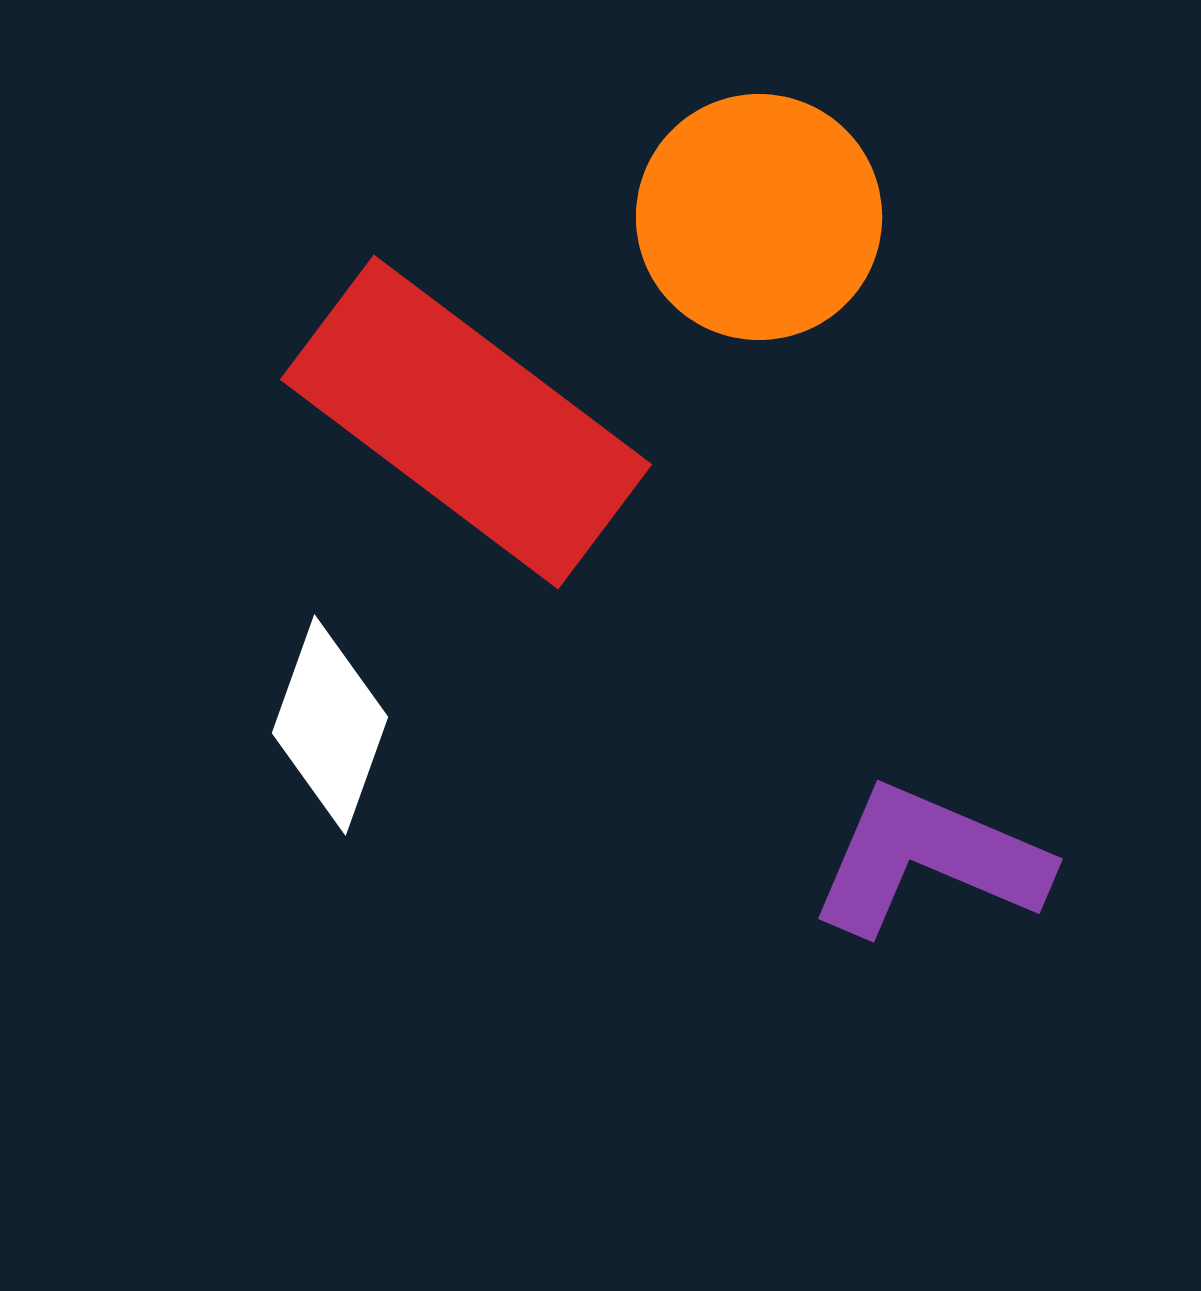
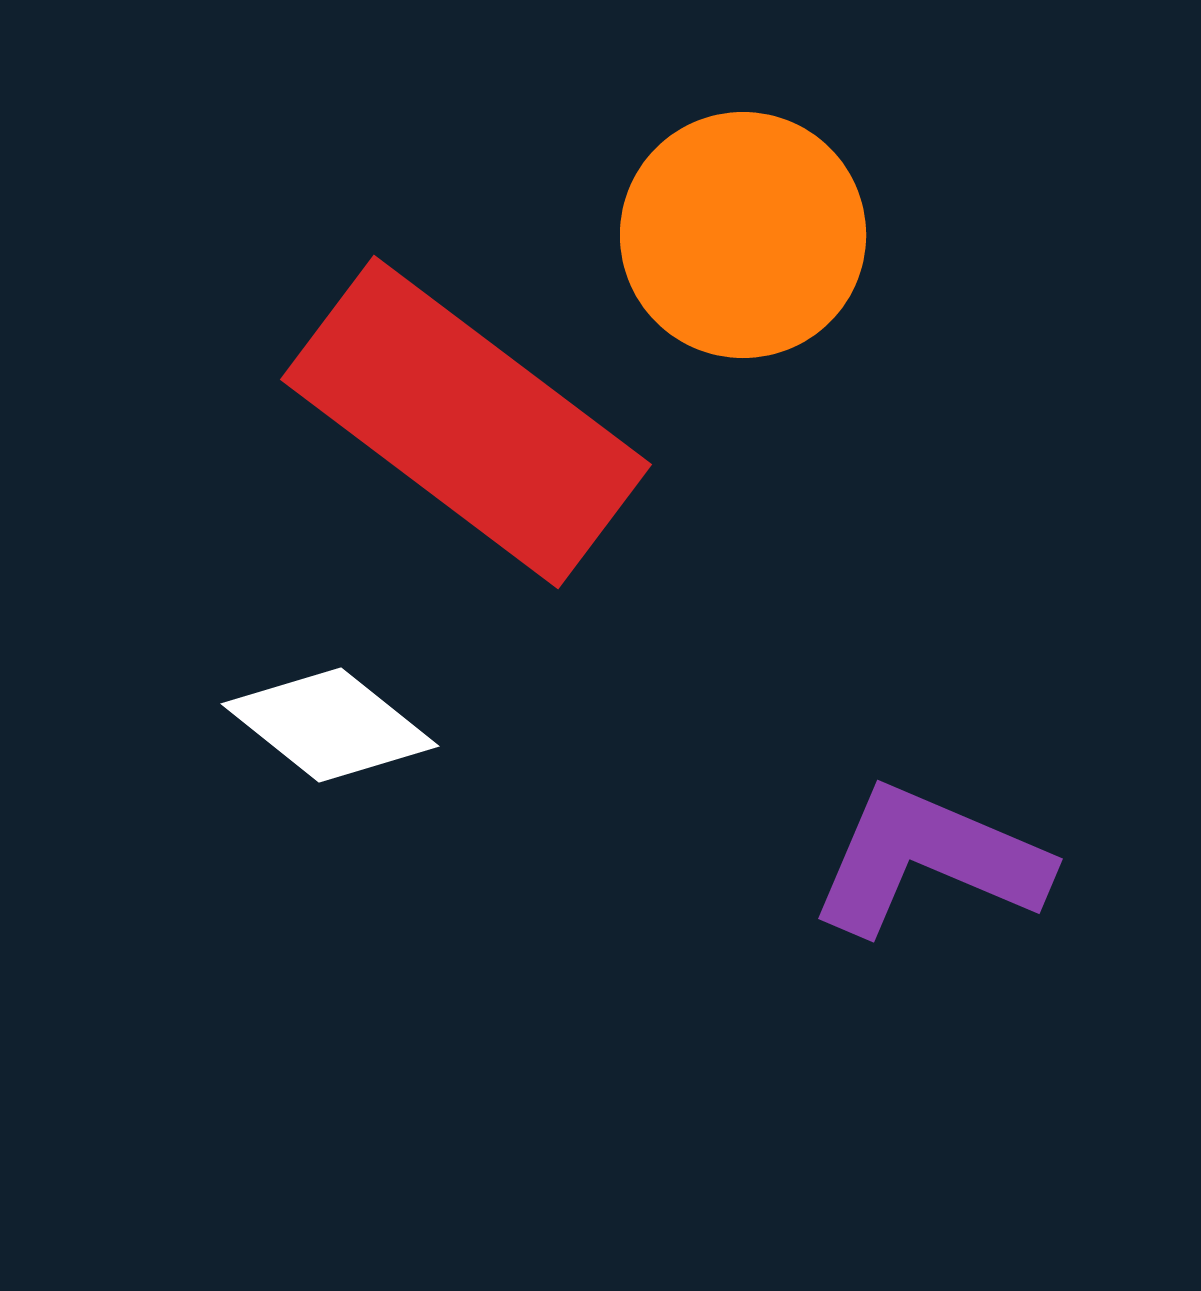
orange circle: moved 16 px left, 18 px down
white diamond: rotated 71 degrees counterclockwise
